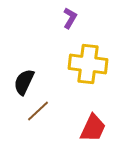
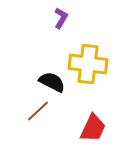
purple L-shape: moved 9 px left
black semicircle: moved 28 px right; rotated 92 degrees clockwise
